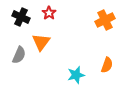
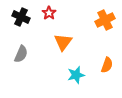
orange triangle: moved 22 px right
gray semicircle: moved 2 px right, 1 px up
